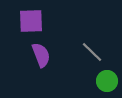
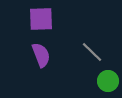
purple square: moved 10 px right, 2 px up
green circle: moved 1 px right
